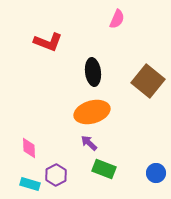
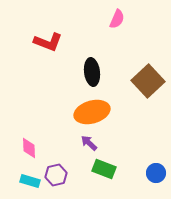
black ellipse: moved 1 px left
brown square: rotated 8 degrees clockwise
purple hexagon: rotated 15 degrees clockwise
cyan rectangle: moved 3 px up
